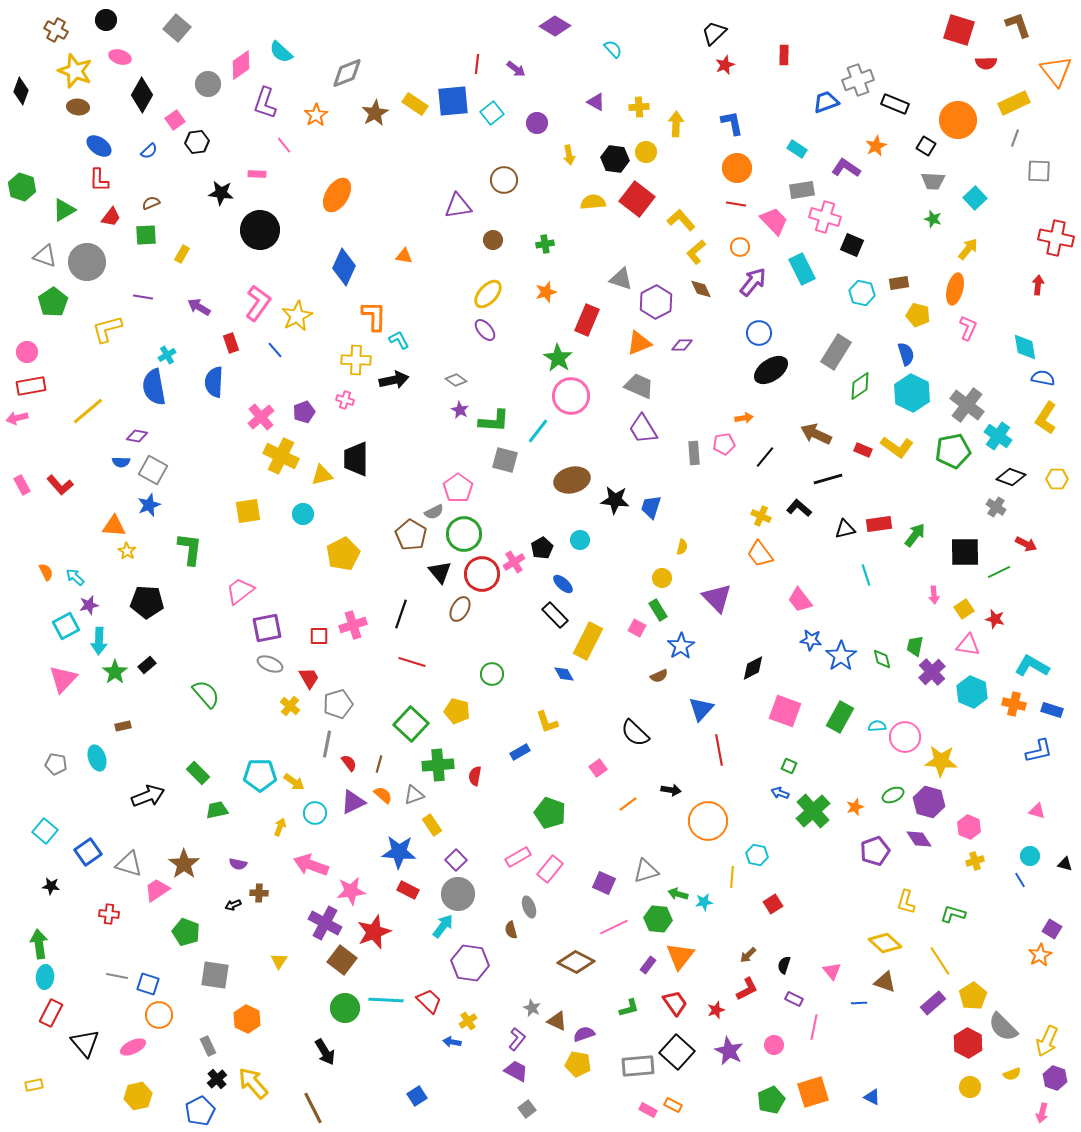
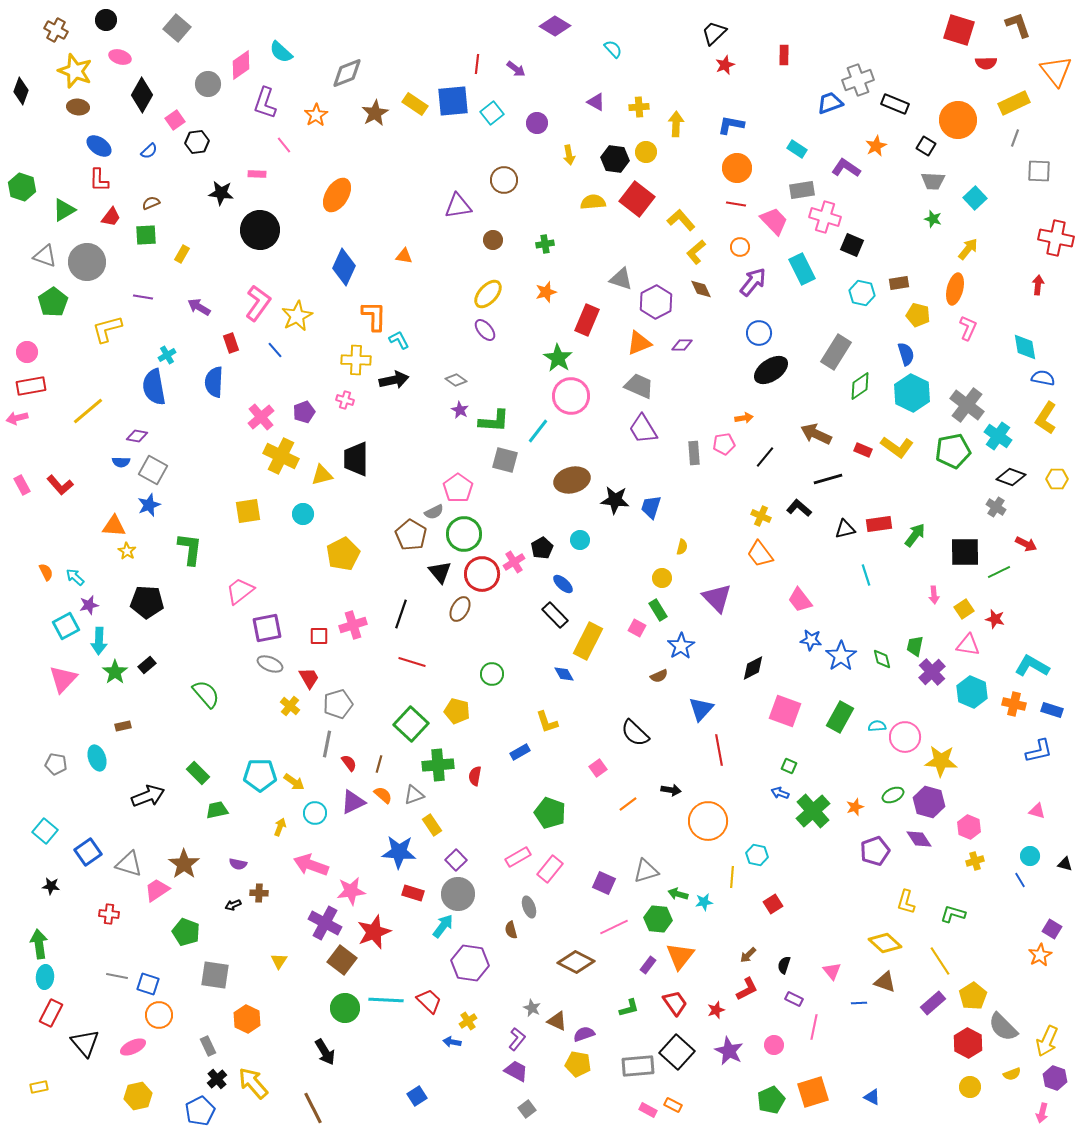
blue trapezoid at (826, 102): moved 4 px right, 1 px down
blue L-shape at (732, 123): moved 1 px left, 2 px down; rotated 68 degrees counterclockwise
red rectangle at (408, 890): moved 5 px right, 3 px down; rotated 10 degrees counterclockwise
yellow rectangle at (34, 1085): moved 5 px right, 2 px down
